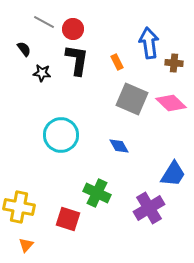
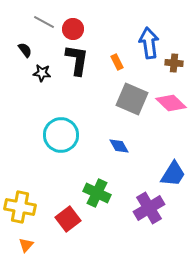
black semicircle: moved 1 px right, 1 px down
yellow cross: moved 1 px right
red square: rotated 35 degrees clockwise
